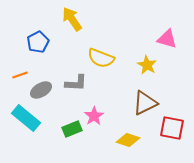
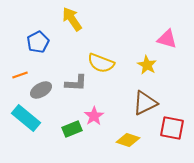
yellow semicircle: moved 5 px down
